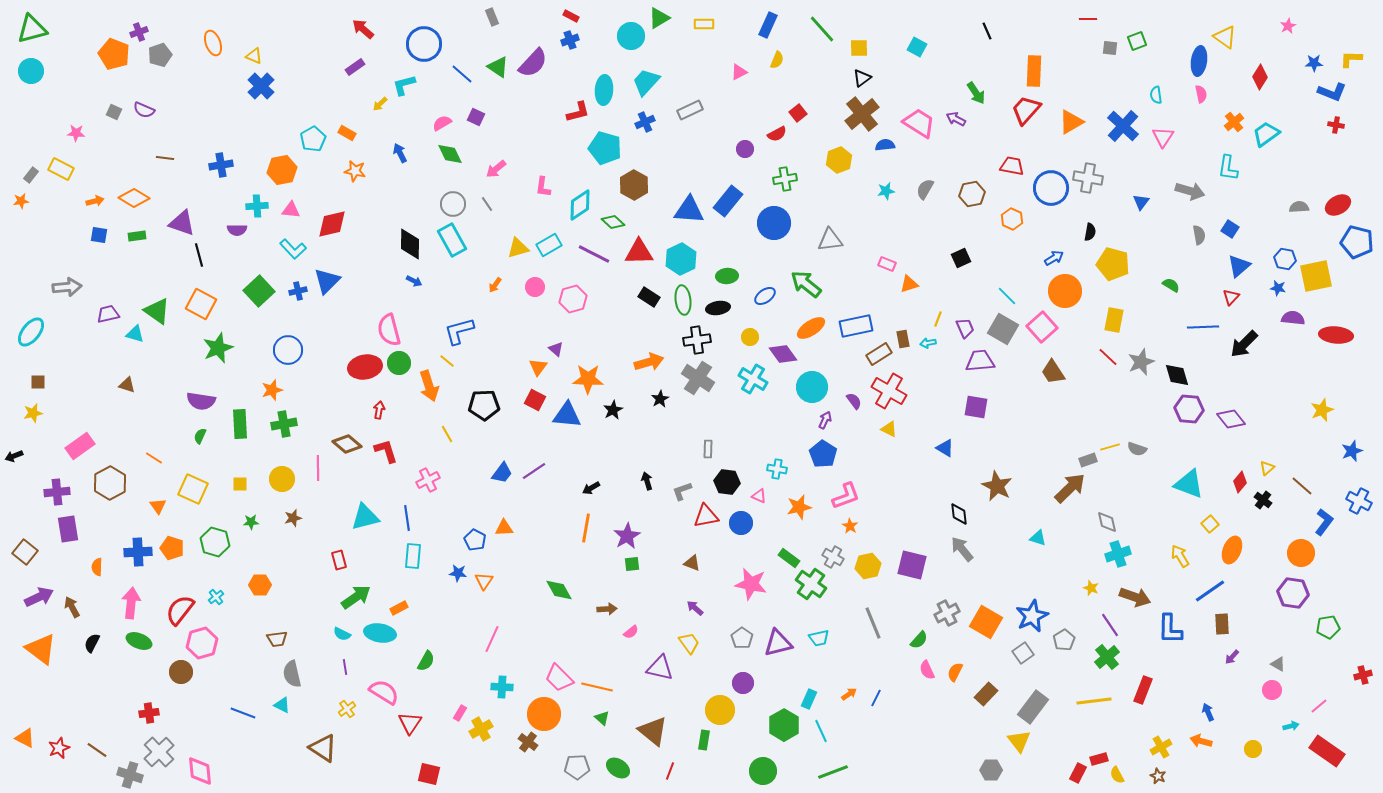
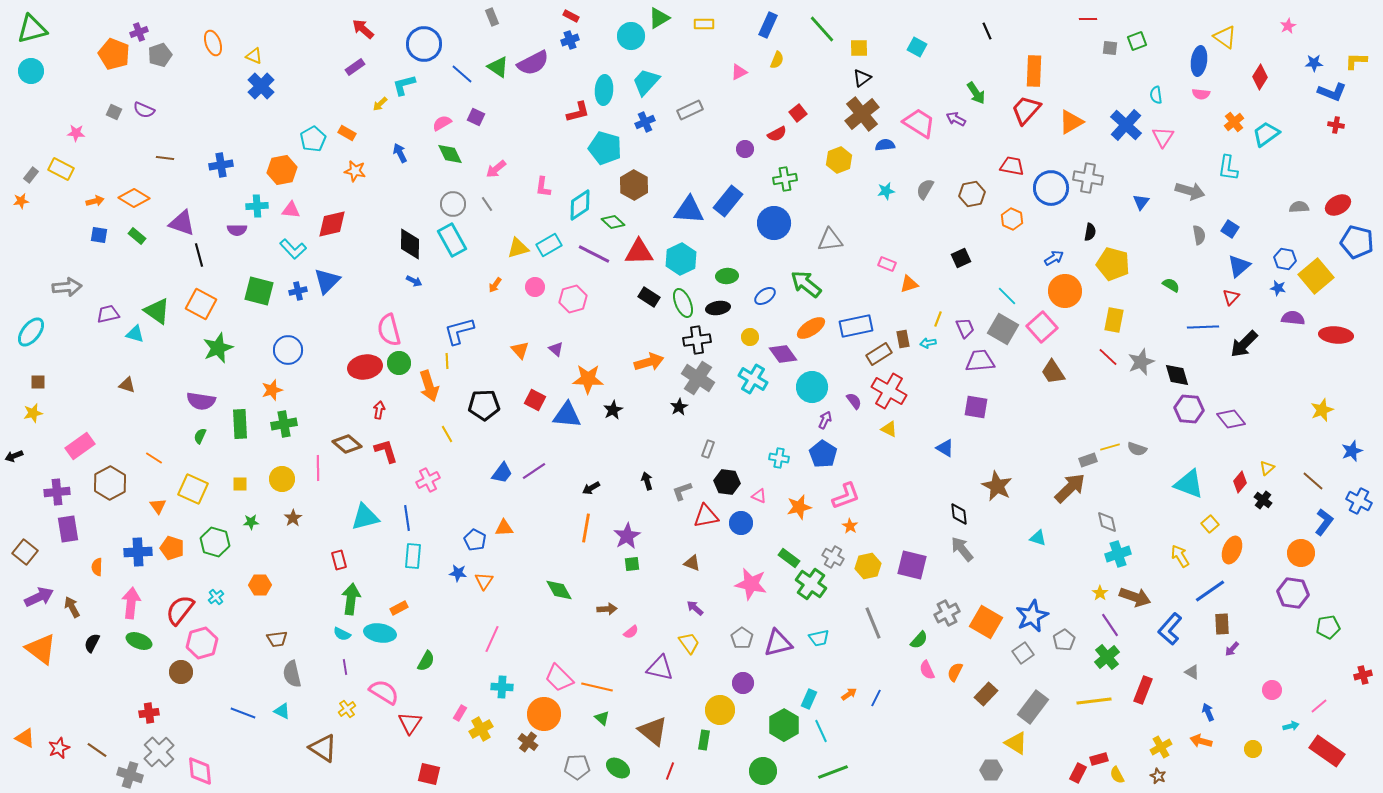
yellow L-shape at (1351, 59): moved 5 px right, 2 px down
purple semicircle at (533, 63): rotated 20 degrees clockwise
pink semicircle at (1201, 94): rotated 108 degrees clockwise
blue cross at (1123, 126): moved 3 px right, 1 px up
green rectangle at (137, 236): rotated 48 degrees clockwise
yellow square at (1316, 276): rotated 28 degrees counterclockwise
green square at (259, 291): rotated 32 degrees counterclockwise
green ellipse at (683, 300): moved 3 px down; rotated 16 degrees counterclockwise
yellow line at (447, 361): rotated 49 degrees clockwise
orange triangle at (538, 367): moved 18 px left, 17 px up; rotated 18 degrees counterclockwise
black star at (660, 399): moved 19 px right, 8 px down
gray rectangle at (708, 449): rotated 18 degrees clockwise
cyan cross at (777, 469): moved 2 px right, 11 px up
brown line at (1302, 486): moved 11 px right, 5 px up
brown star at (293, 518): rotated 18 degrees counterclockwise
yellow star at (1091, 588): moved 9 px right, 5 px down; rotated 14 degrees clockwise
green arrow at (356, 597): moved 5 px left, 2 px down; rotated 48 degrees counterclockwise
blue L-shape at (1170, 629): rotated 40 degrees clockwise
purple arrow at (1232, 657): moved 8 px up
gray triangle at (1278, 664): moved 86 px left, 8 px down
cyan triangle at (282, 705): moved 6 px down
yellow triangle at (1019, 741): moved 3 px left, 2 px down; rotated 20 degrees counterclockwise
